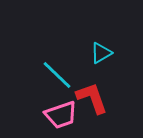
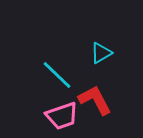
red L-shape: moved 3 px right, 2 px down; rotated 9 degrees counterclockwise
pink trapezoid: moved 1 px right, 1 px down
